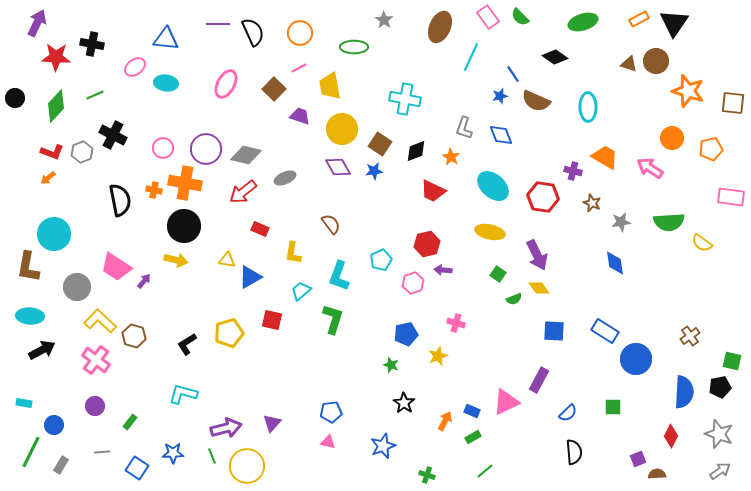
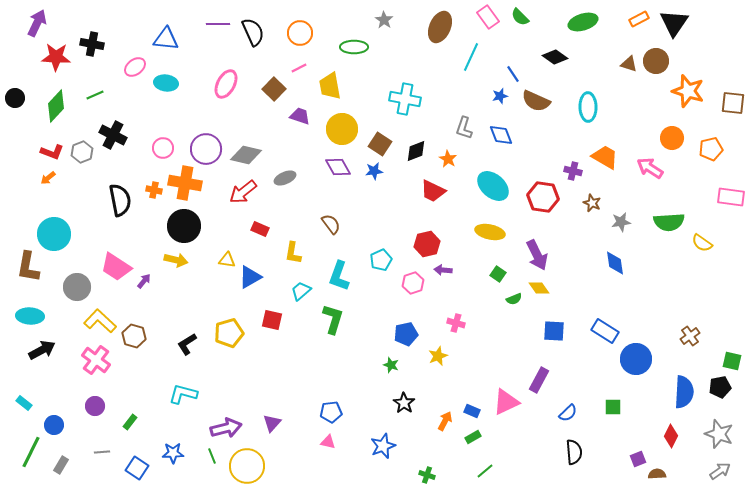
orange star at (451, 157): moved 3 px left, 2 px down
cyan rectangle at (24, 403): rotated 28 degrees clockwise
